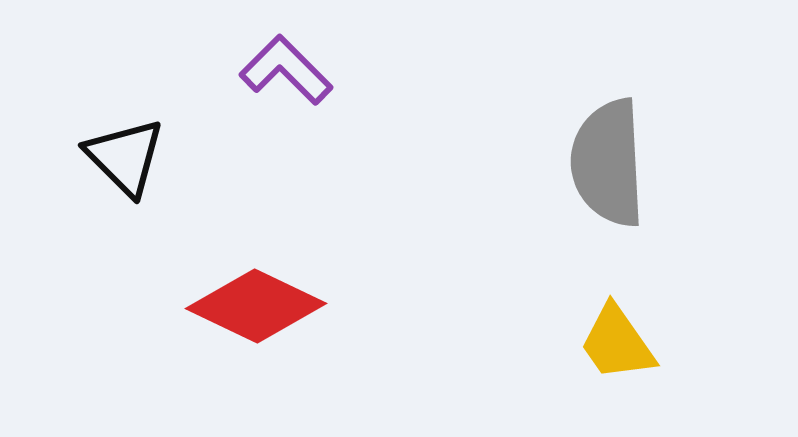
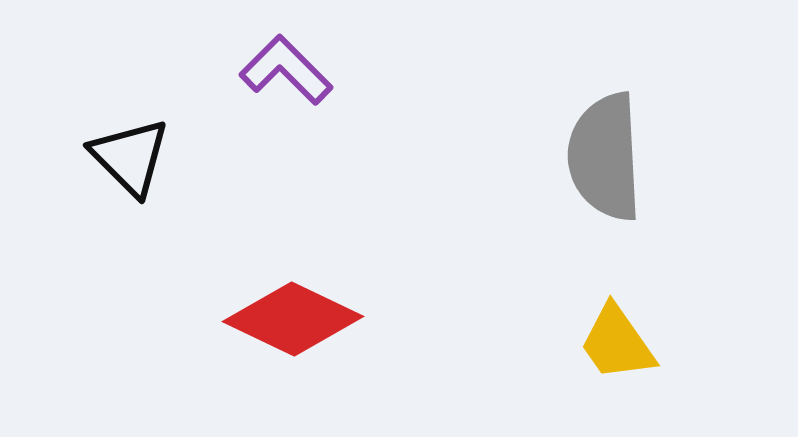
black triangle: moved 5 px right
gray semicircle: moved 3 px left, 6 px up
red diamond: moved 37 px right, 13 px down
